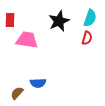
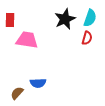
black star: moved 6 px right, 2 px up
